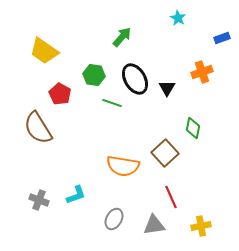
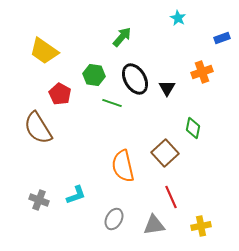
orange semicircle: rotated 68 degrees clockwise
